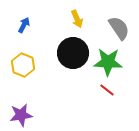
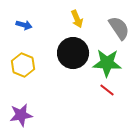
blue arrow: rotated 77 degrees clockwise
green star: moved 1 px left, 1 px down
